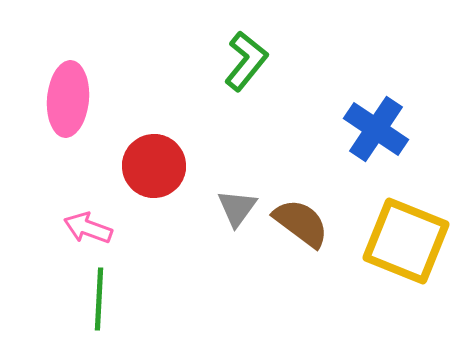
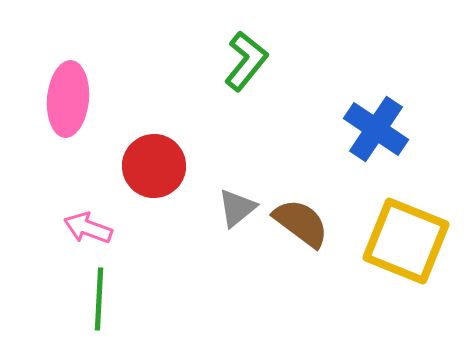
gray triangle: rotated 15 degrees clockwise
